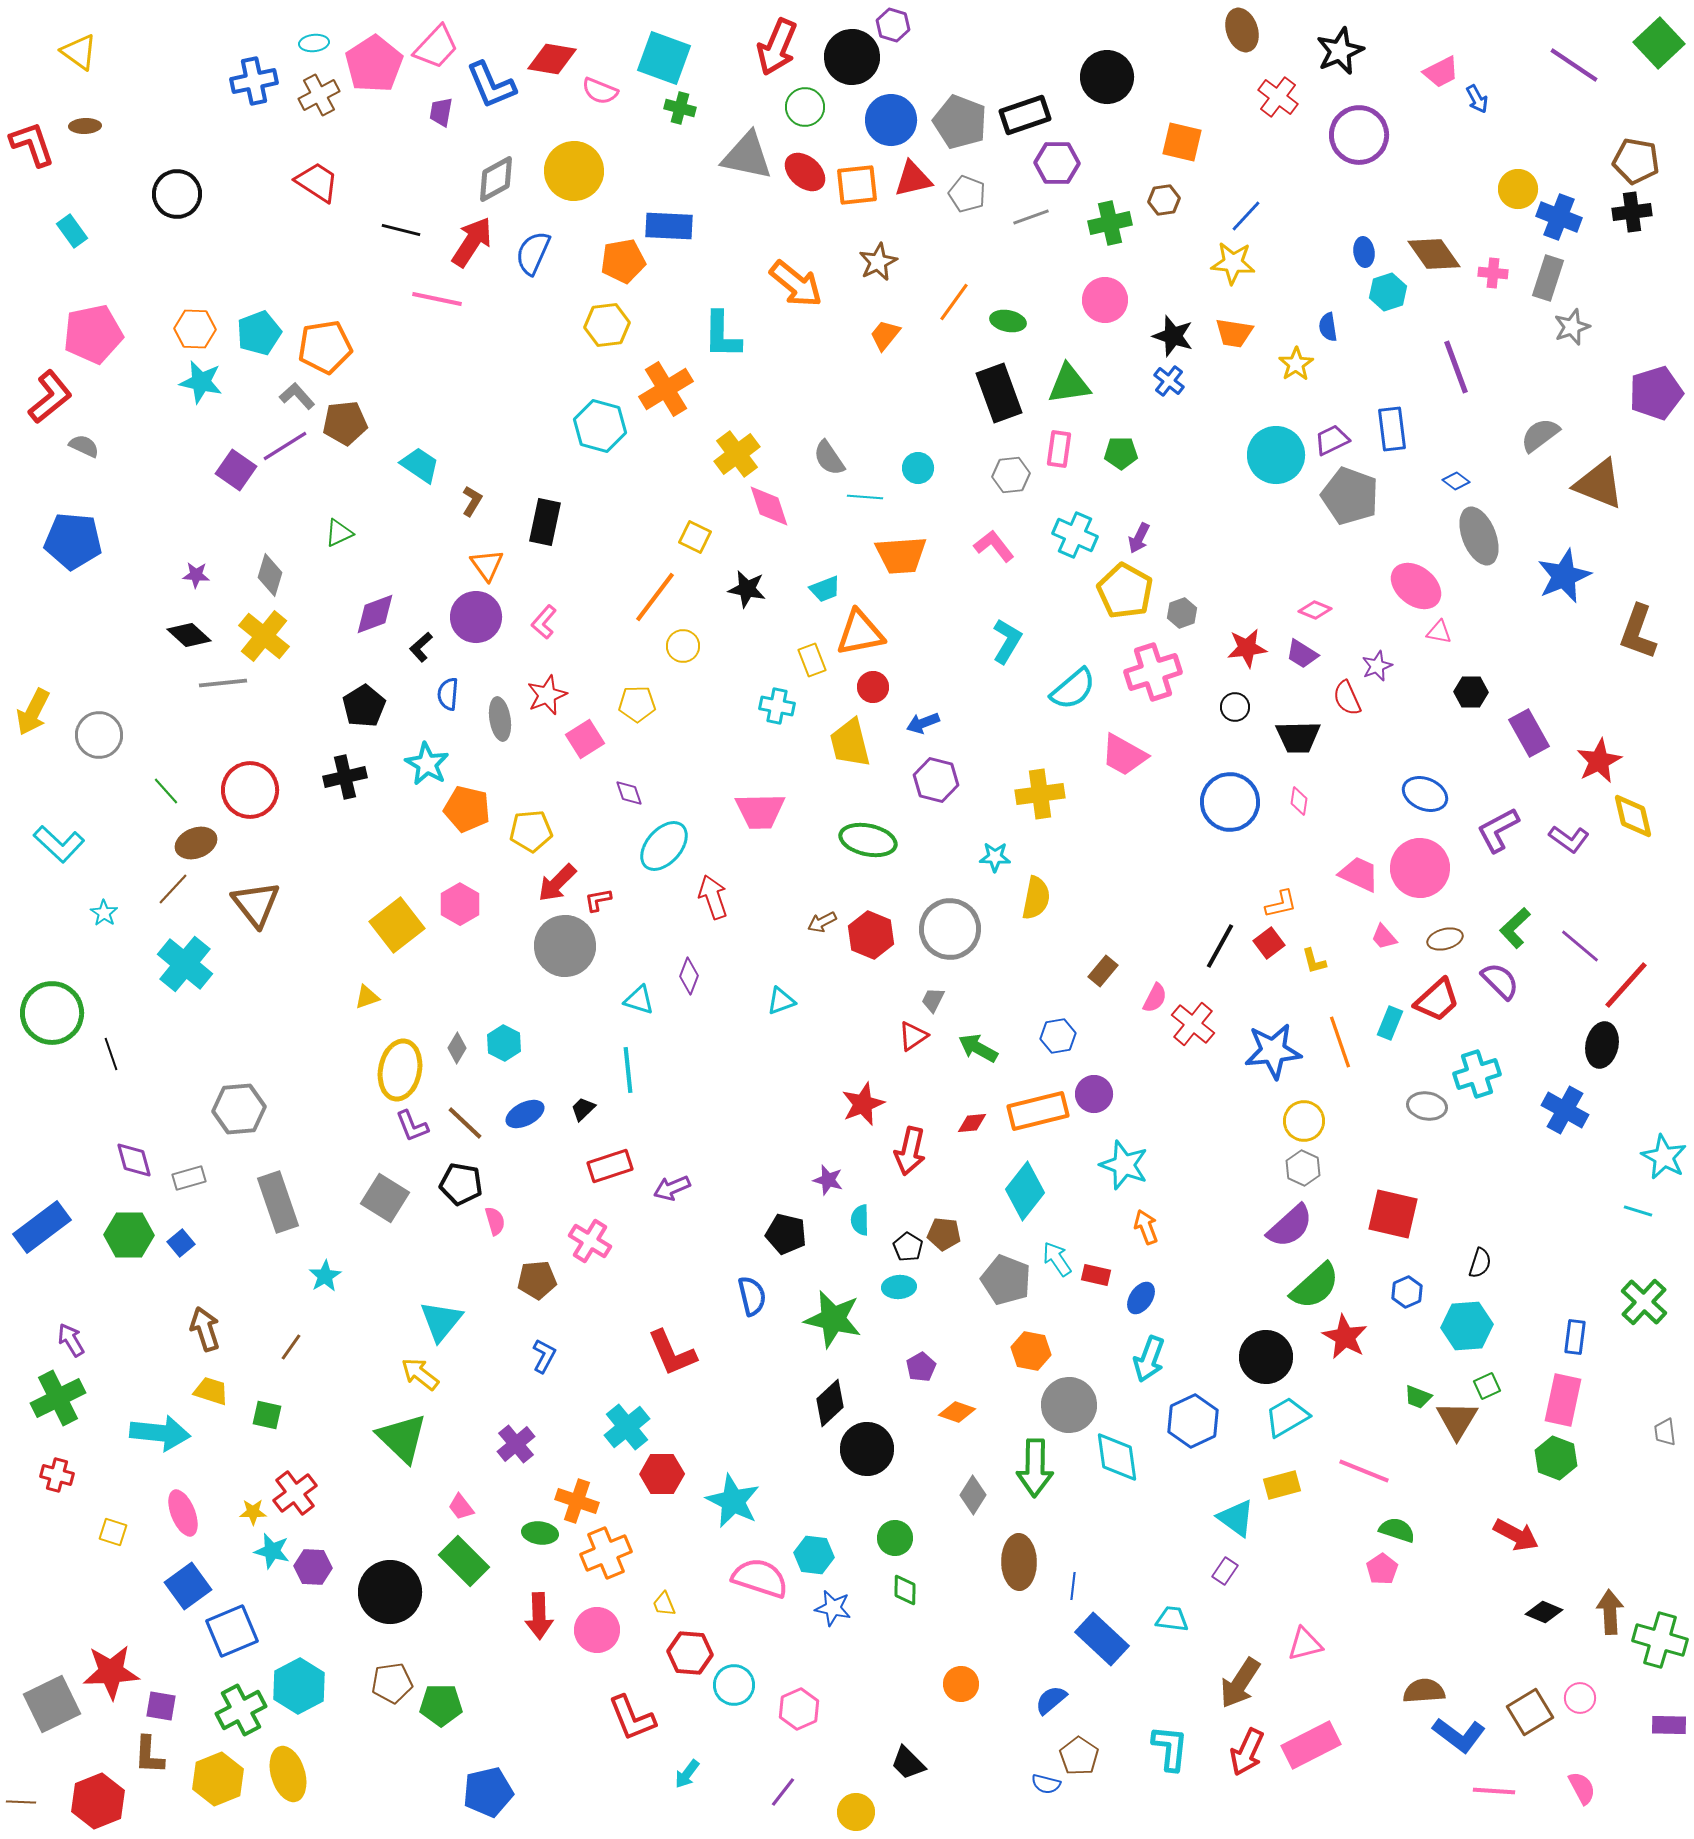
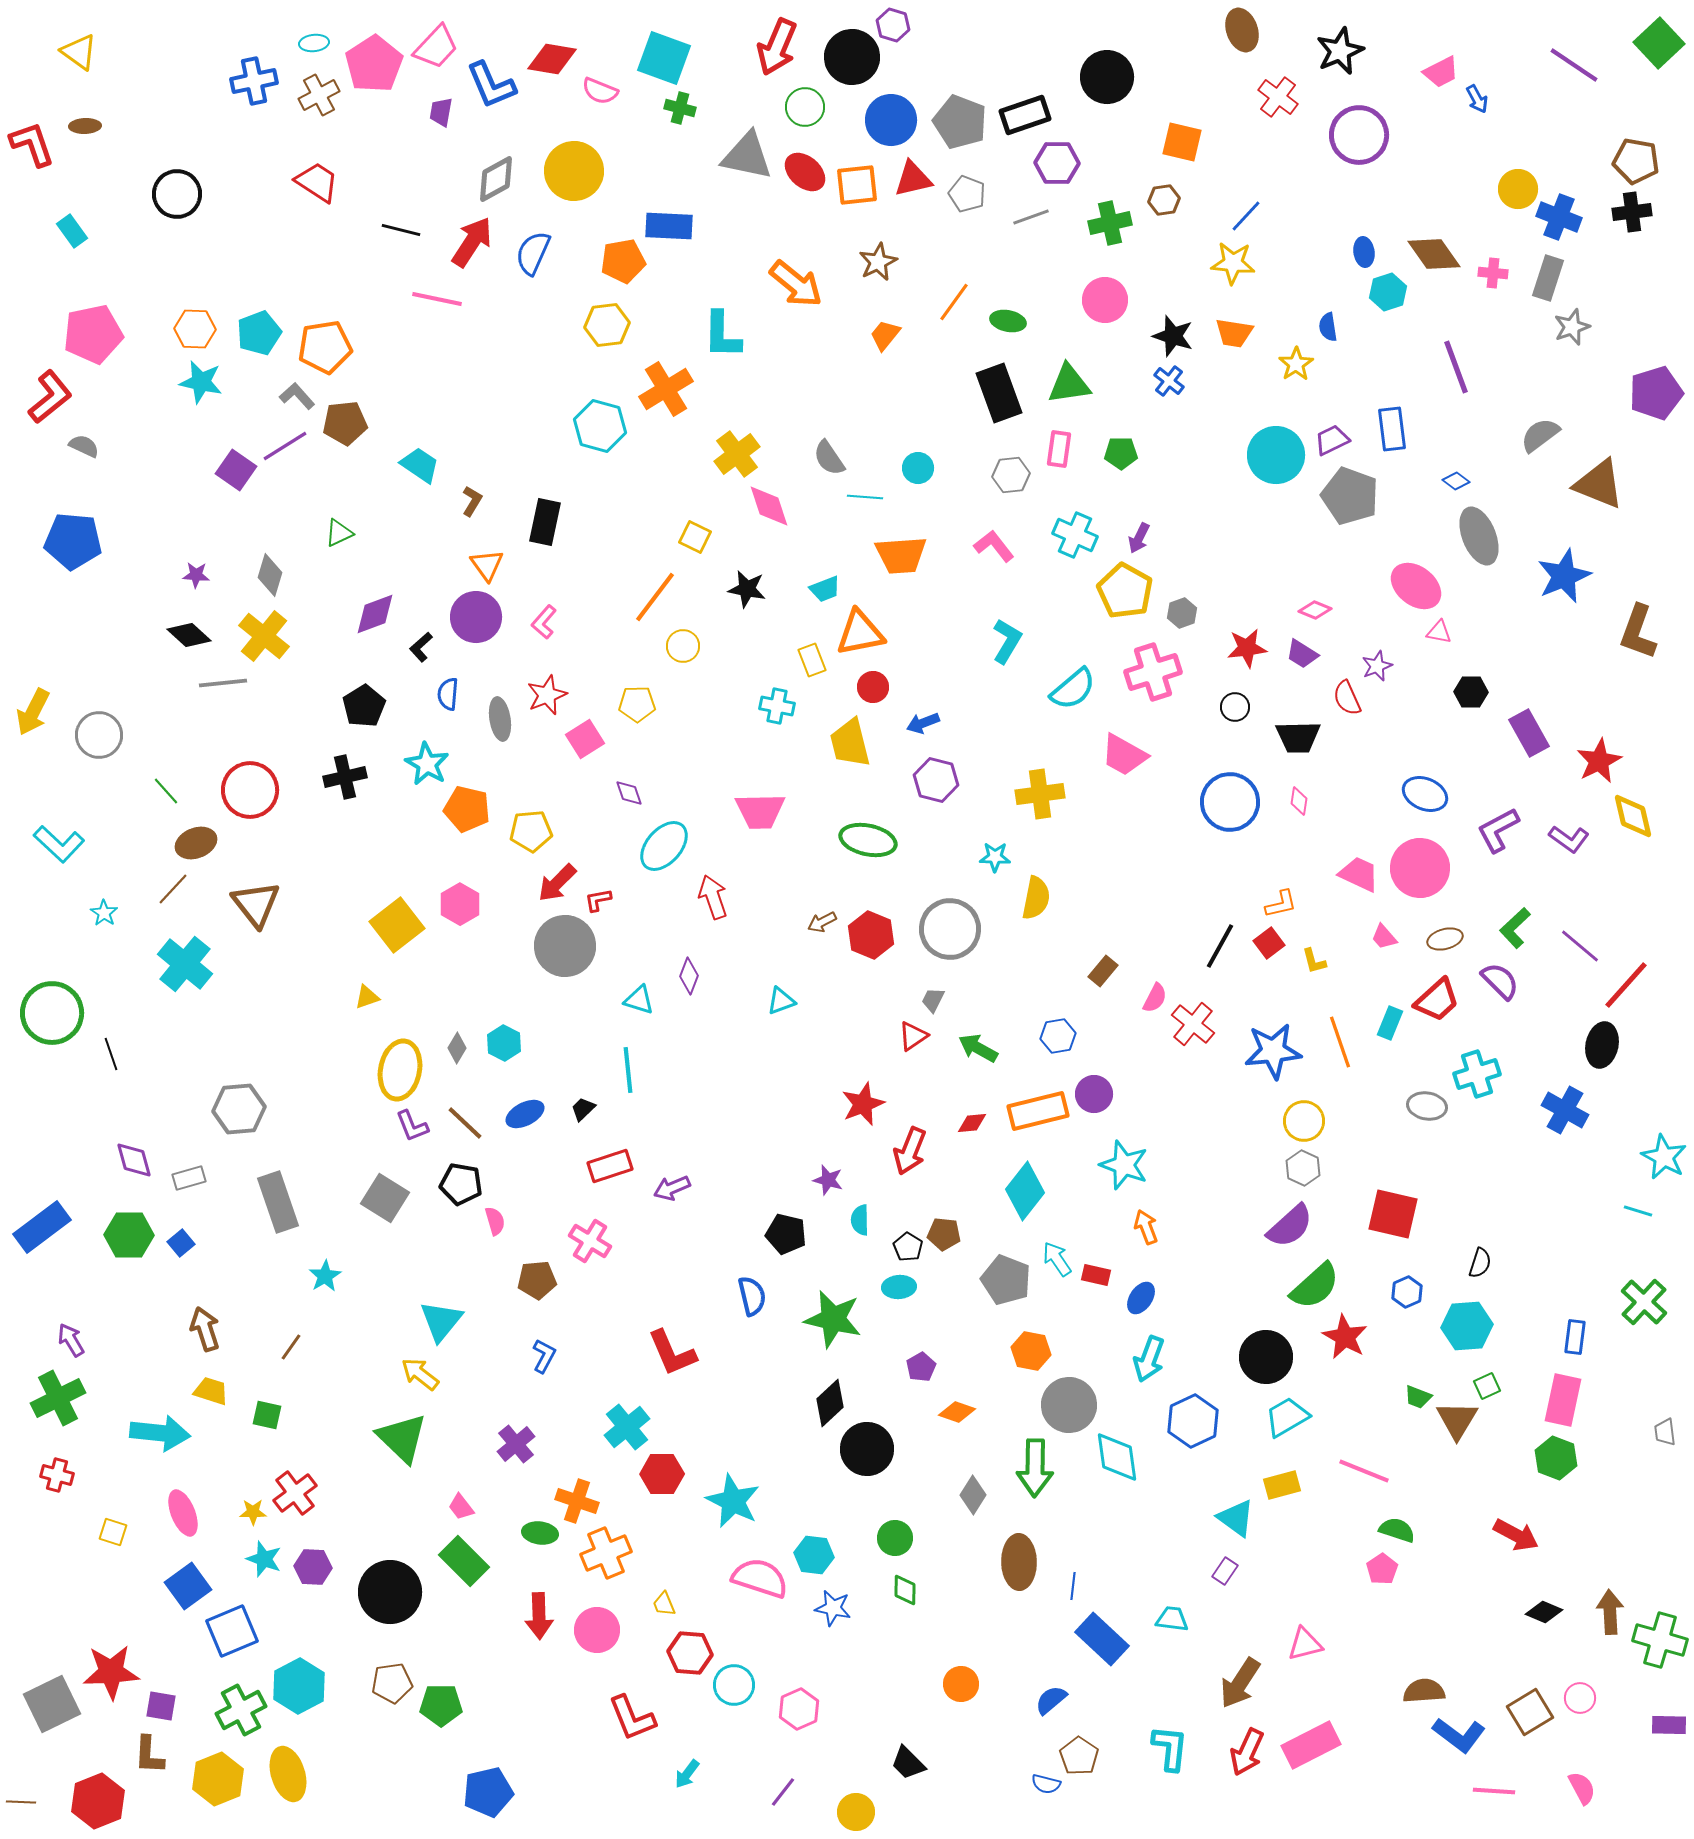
red arrow at (910, 1151): rotated 9 degrees clockwise
cyan star at (272, 1551): moved 8 px left, 8 px down; rotated 6 degrees clockwise
